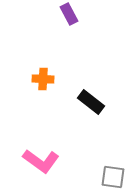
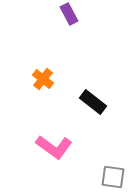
orange cross: rotated 35 degrees clockwise
black rectangle: moved 2 px right
pink L-shape: moved 13 px right, 14 px up
